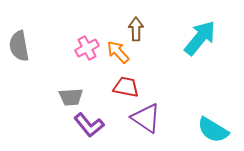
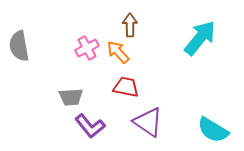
brown arrow: moved 6 px left, 4 px up
purple triangle: moved 2 px right, 4 px down
purple L-shape: moved 1 px right, 1 px down
